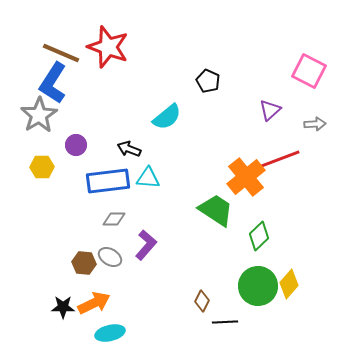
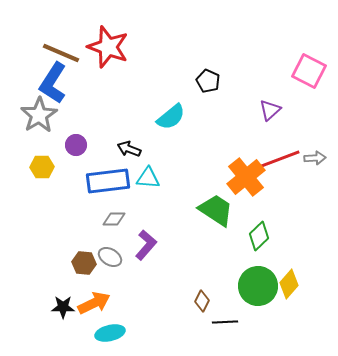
cyan semicircle: moved 4 px right
gray arrow: moved 34 px down
